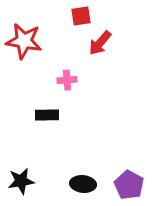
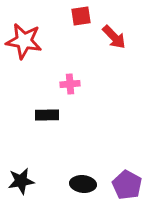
red arrow: moved 14 px right, 6 px up; rotated 84 degrees counterclockwise
pink cross: moved 3 px right, 4 px down
purple pentagon: moved 2 px left
